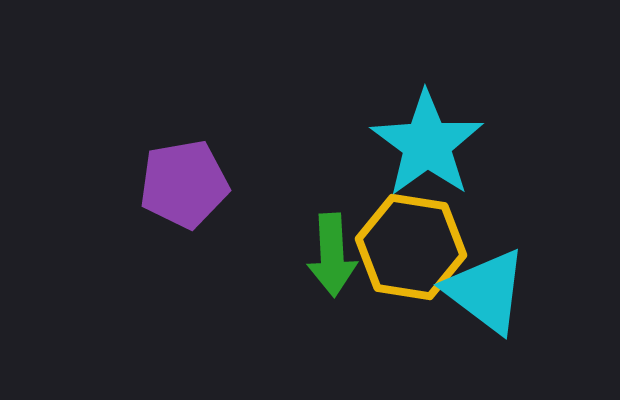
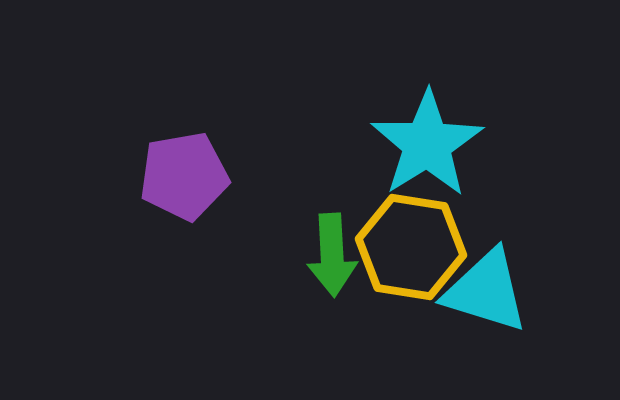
cyan star: rotated 4 degrees clockwise
purple pentagon: moved 8 px up
cyan triangle: rotated 20 degrees counterclockwise
